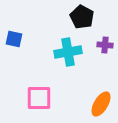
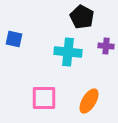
purple cross: moved 1 px right, 1 px down
cyan cross: rotated 16 degrees clockwise
pink square: moved 5 px right
orange ellipse: moved 12 px left, 3 px up
